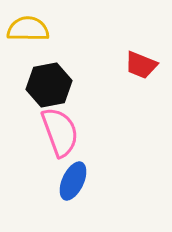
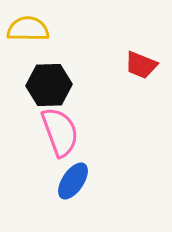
black hexagon: rotated 9 degrees clockwise
blue ellipse: rotated 9 degrees clockwise
